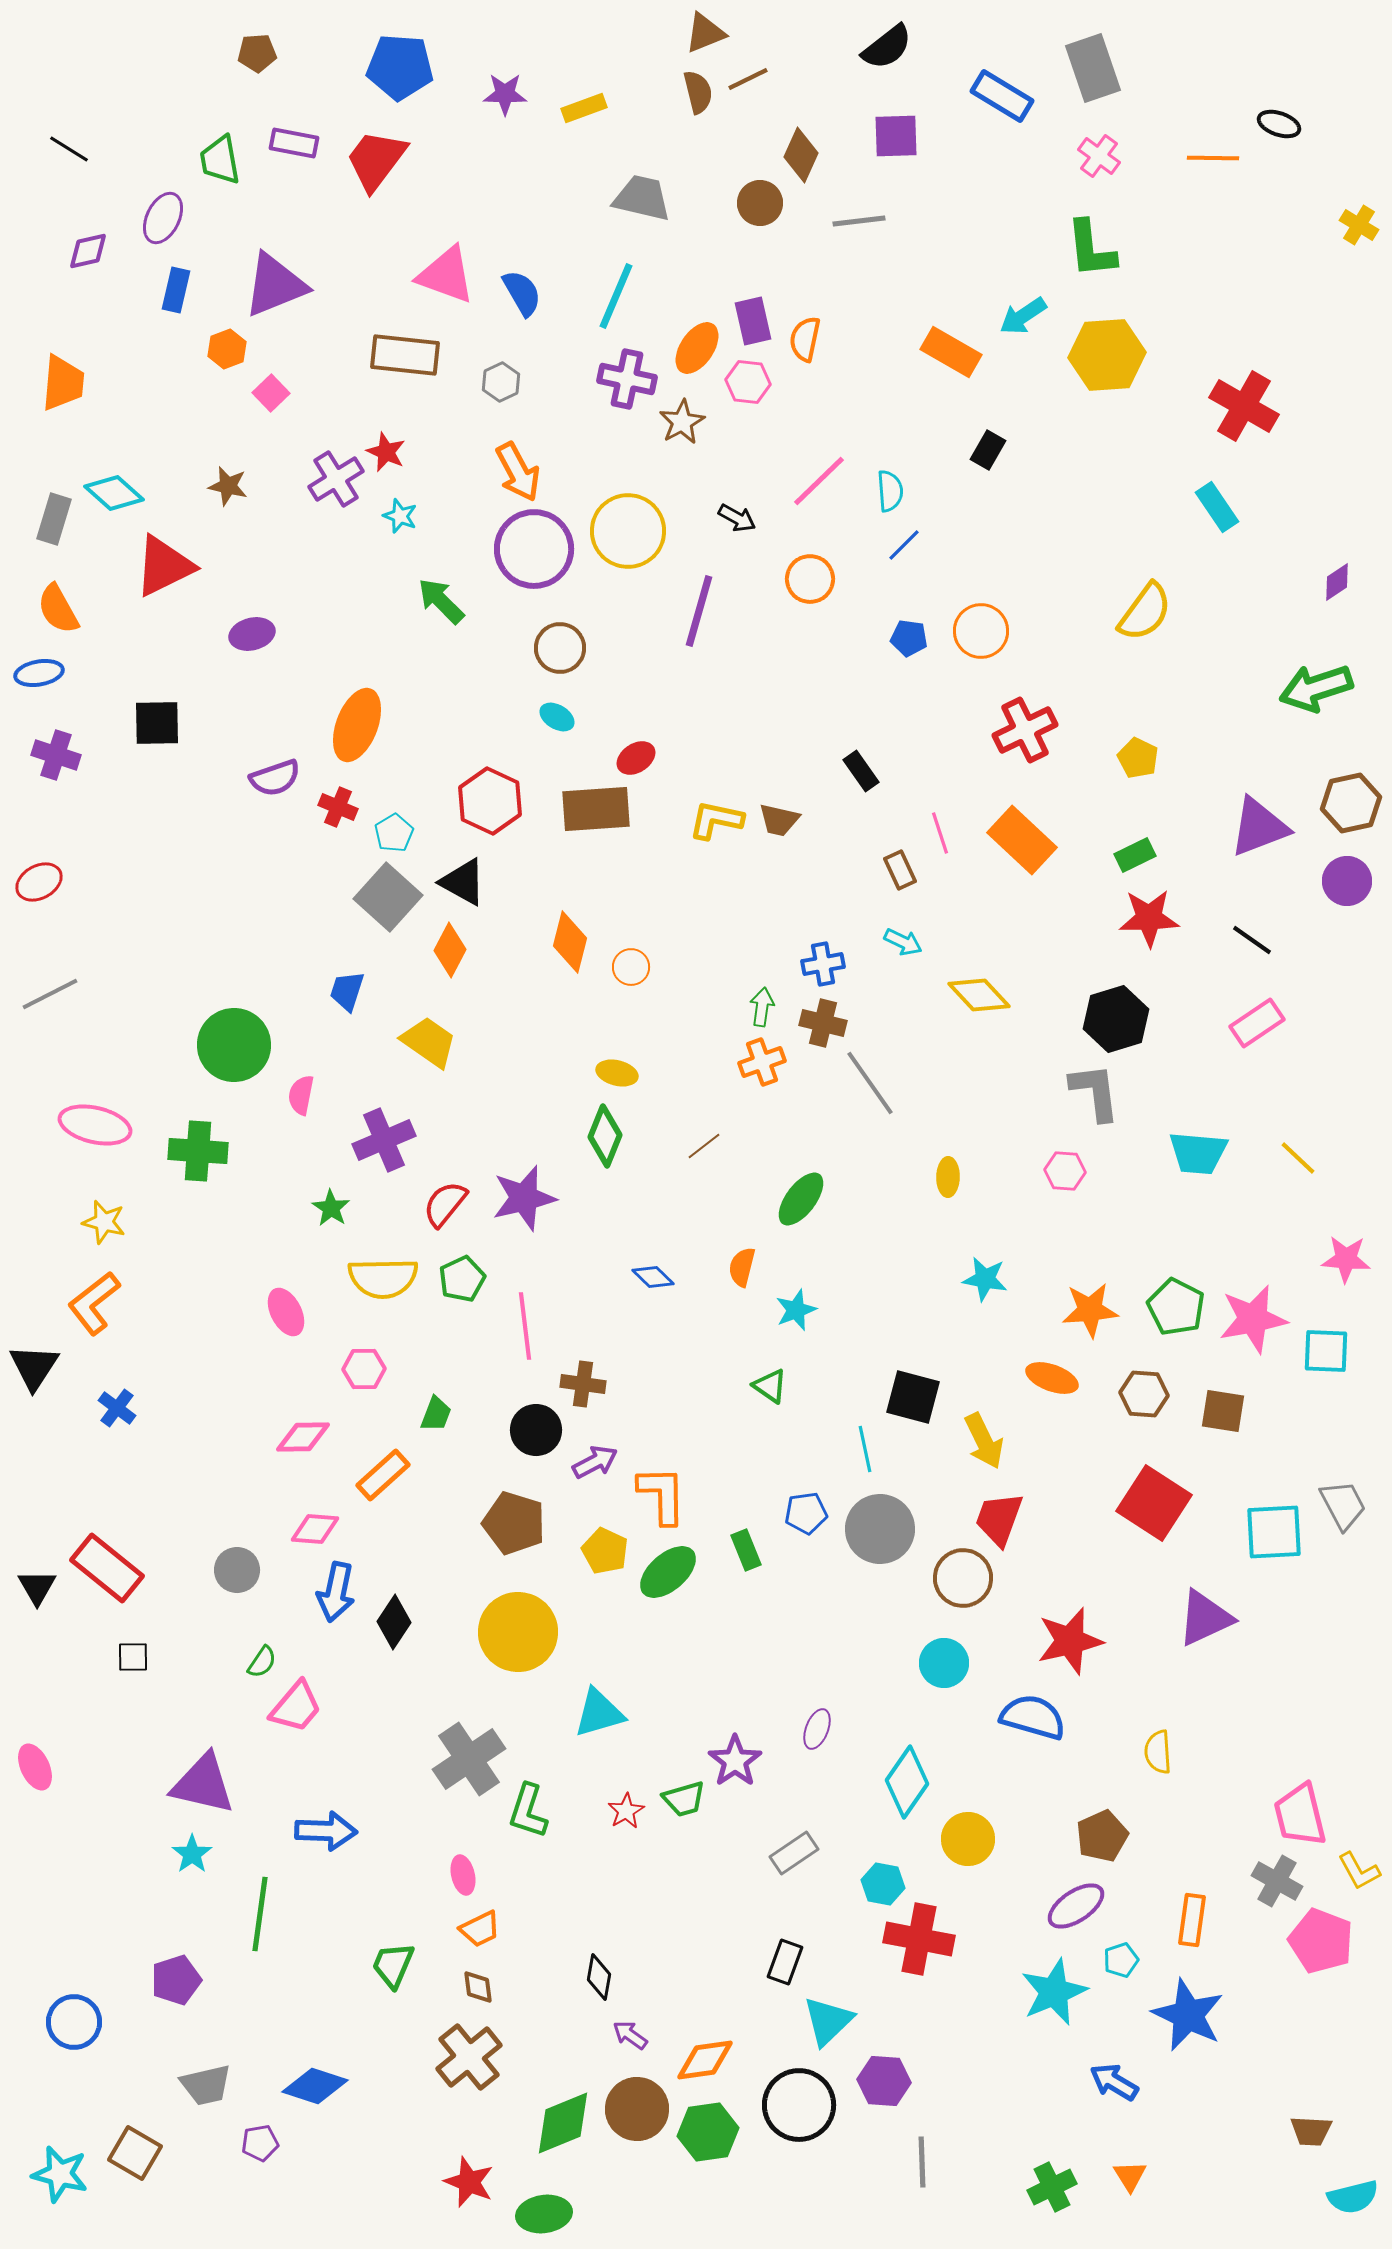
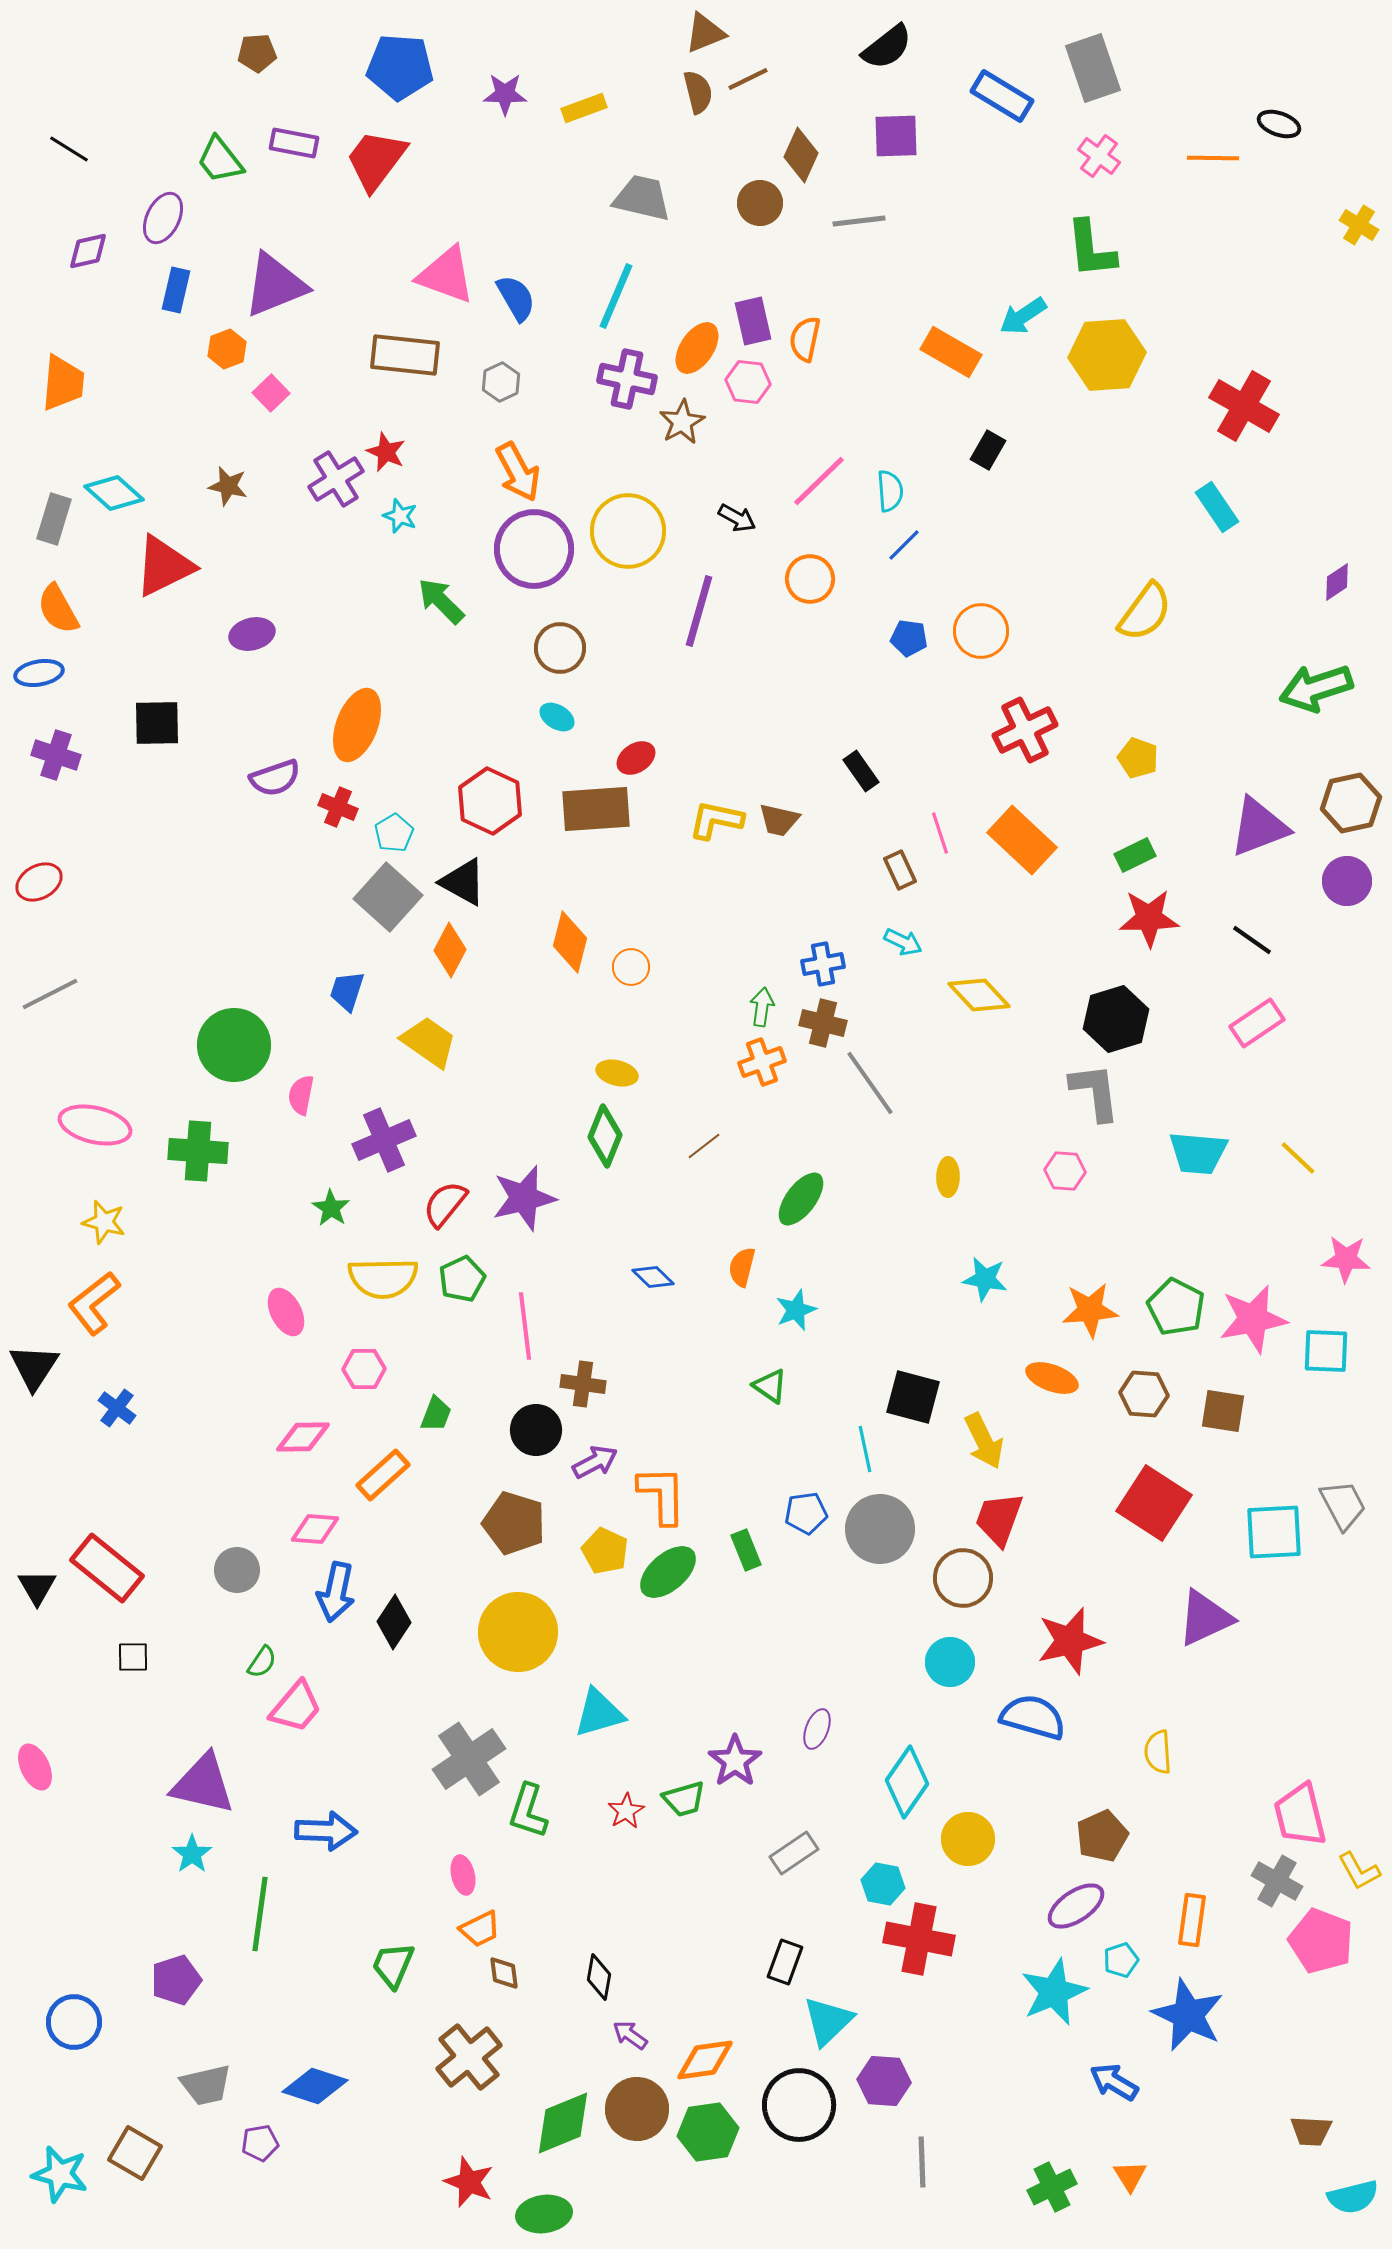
green trapezoid at (220, 160): rotated 28 degrees counterclockwise
blue semicircle at (522, 293): moved 6 px left, 5 px down
yellow pentagon at (1138, 758): rotated 6 degrees counterclockwise
cyan circle at (944, 1663): moved 6 px right, 1 px up
brown diamond at (478, 1987): moved 26 px right, 14 px up
